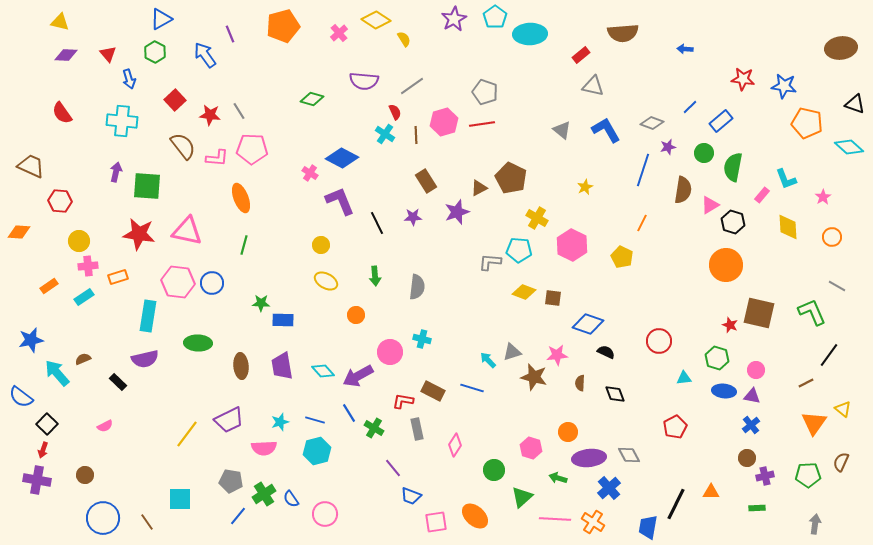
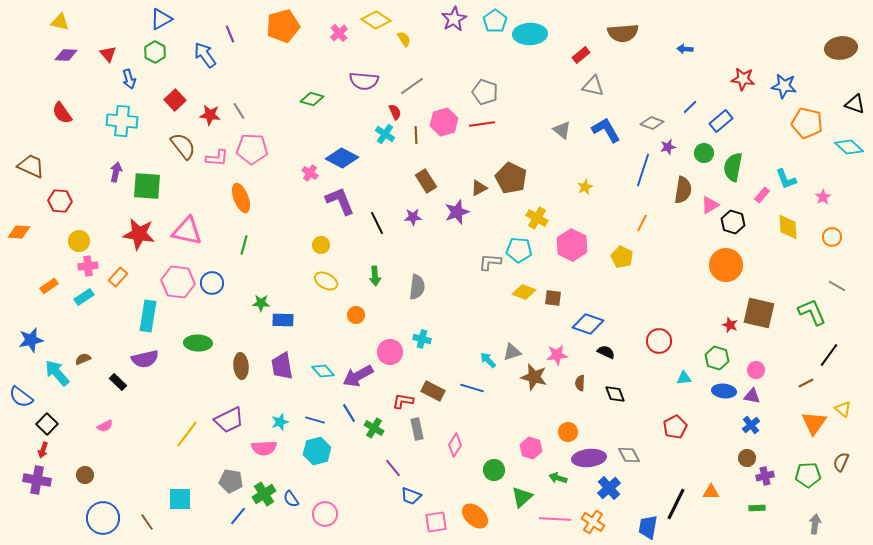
cyan pentagon at (495, 17): moved 4 px down
orange rectangle at (118, 277): rotated 30 degrees counterclockwise
